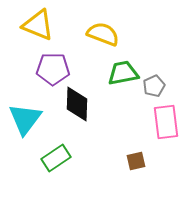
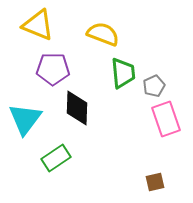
green trapezoid: rotated 96 degrees clockwise
black diamond: moved 4 px down
pink rectangle: moved 3 px up; rotated 12 degrees counterclockwise
brown square: moved 19 px right, 21 px down
